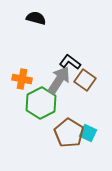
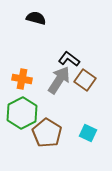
black L-shape: moved 1 px left, 3 px up
green hexagon: moved 19 px left, 10 px down
brown pentagon: moved 22 px left
